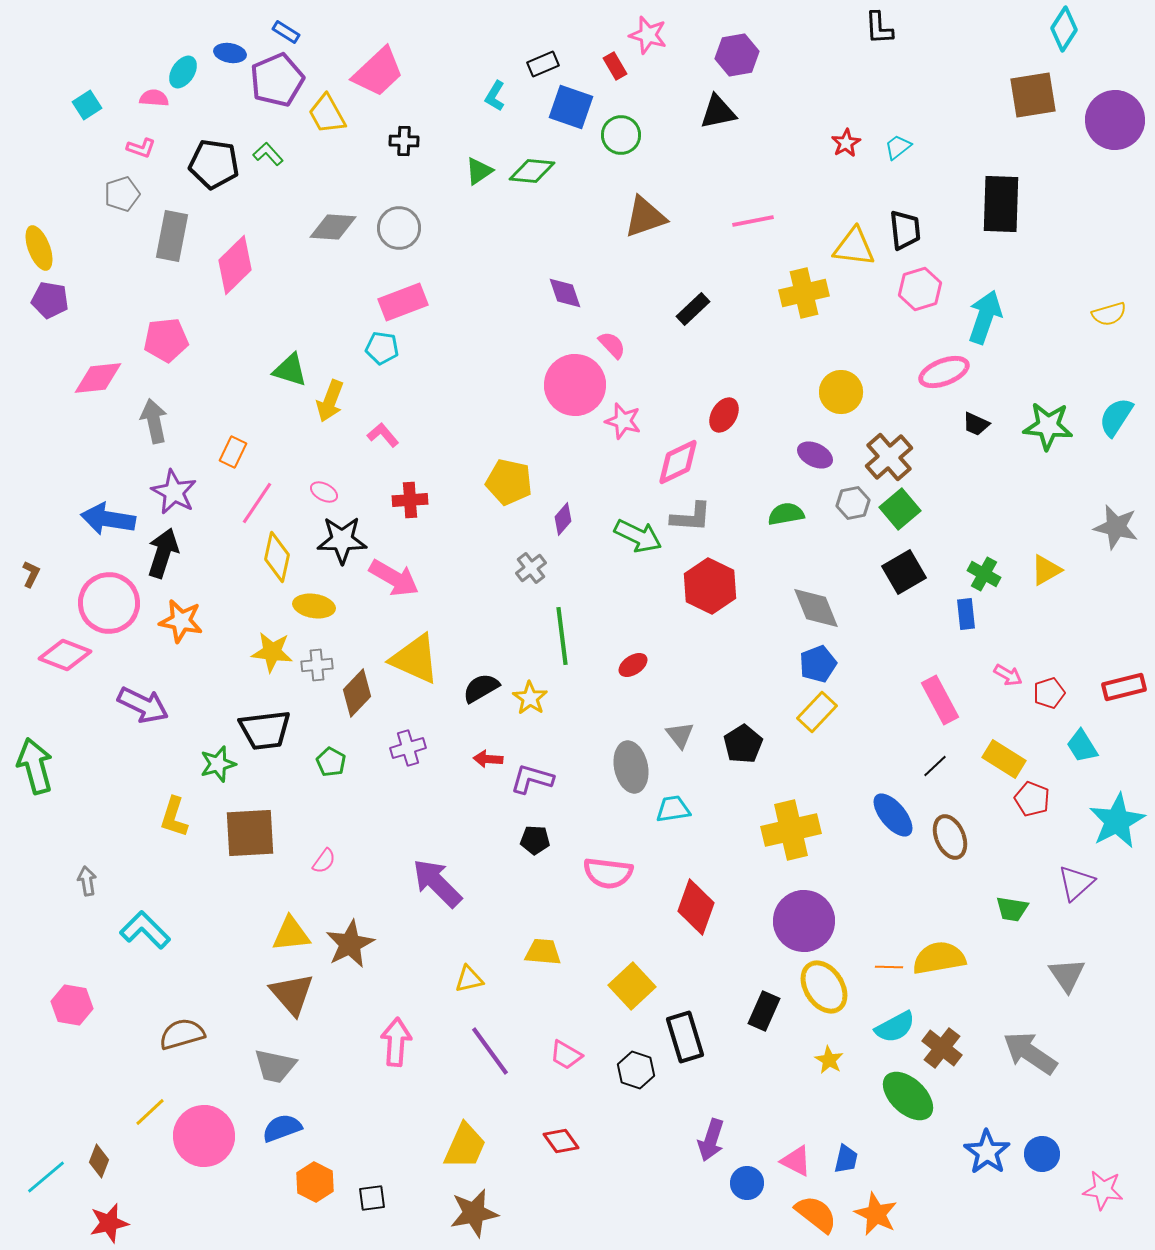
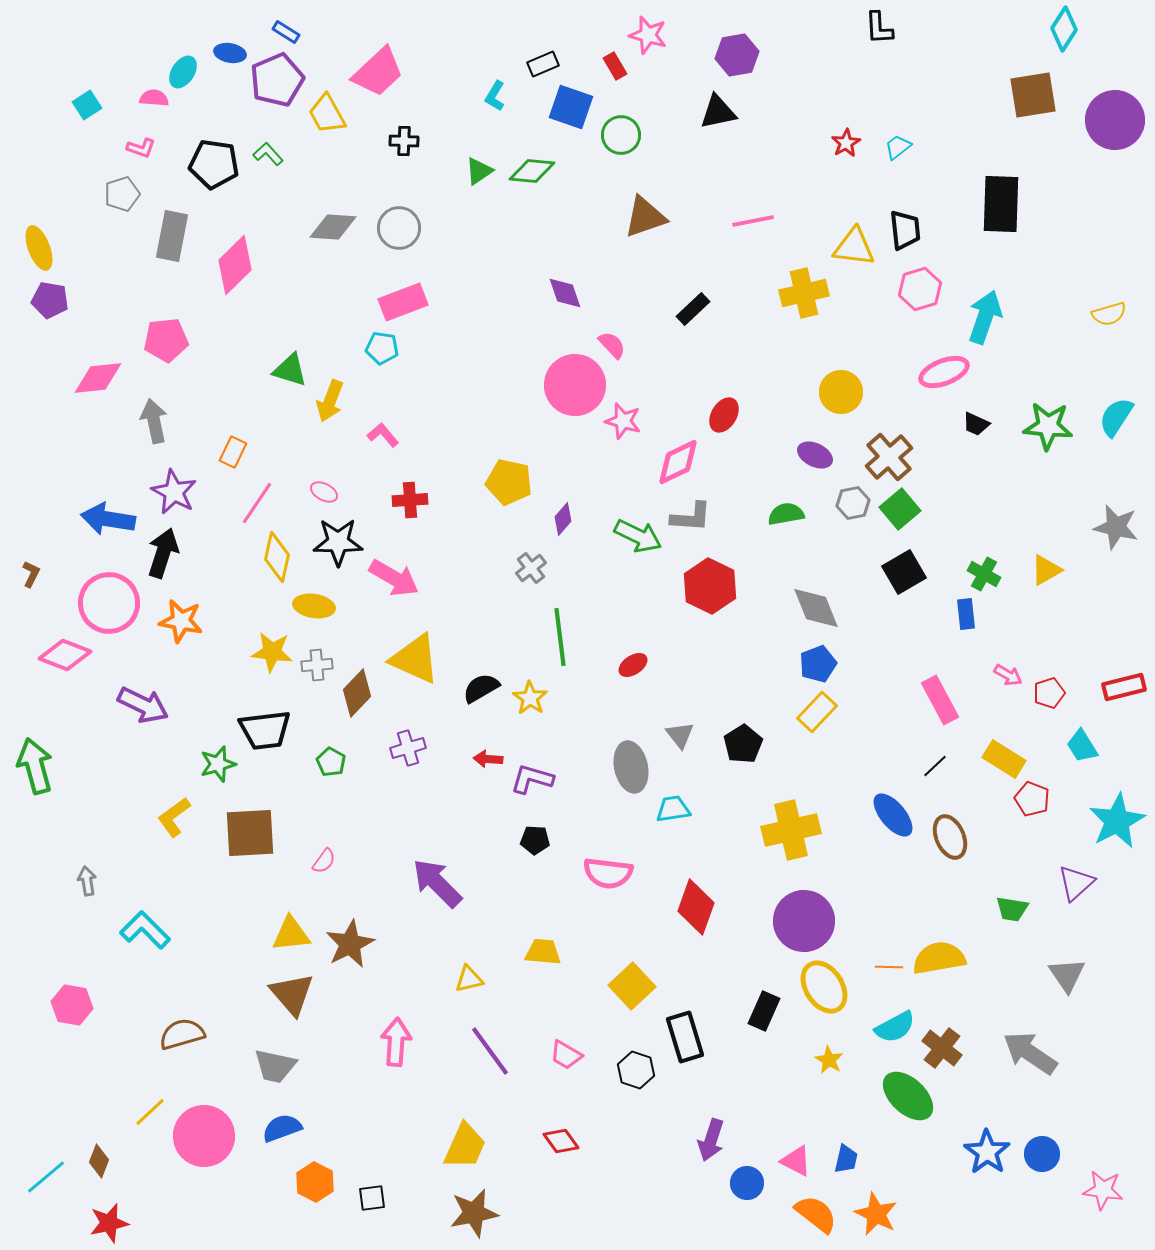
black star at (342, 540): moved 4 px left, 2 px down
green line at (562, 636): moved 2 px left, 1 px down
yellow L-shape at (174, 817): rotated 36 degrees clockwise
